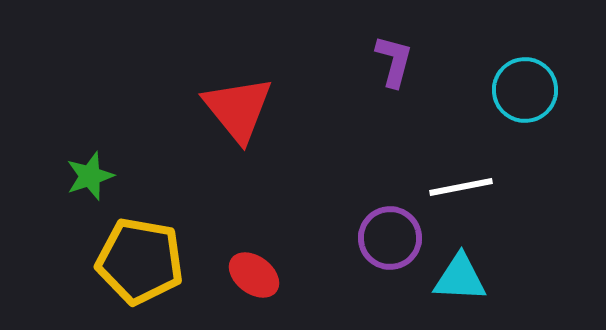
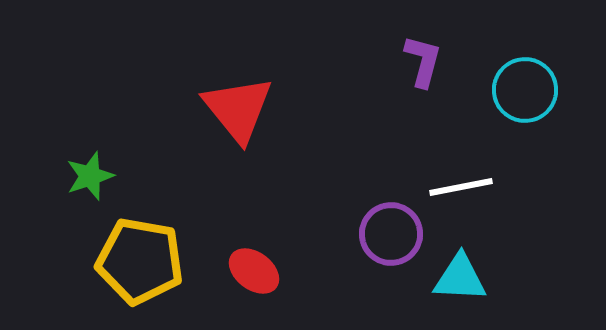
purple L-shape: moved 29 px right
purple circle: moved 1 px right, 4 px up
red ellipse: moved 4 px up
